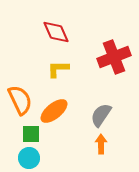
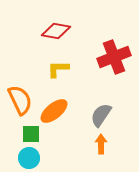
red diamond: moved 1 px up; rotated 56 degrees counterclockwise
